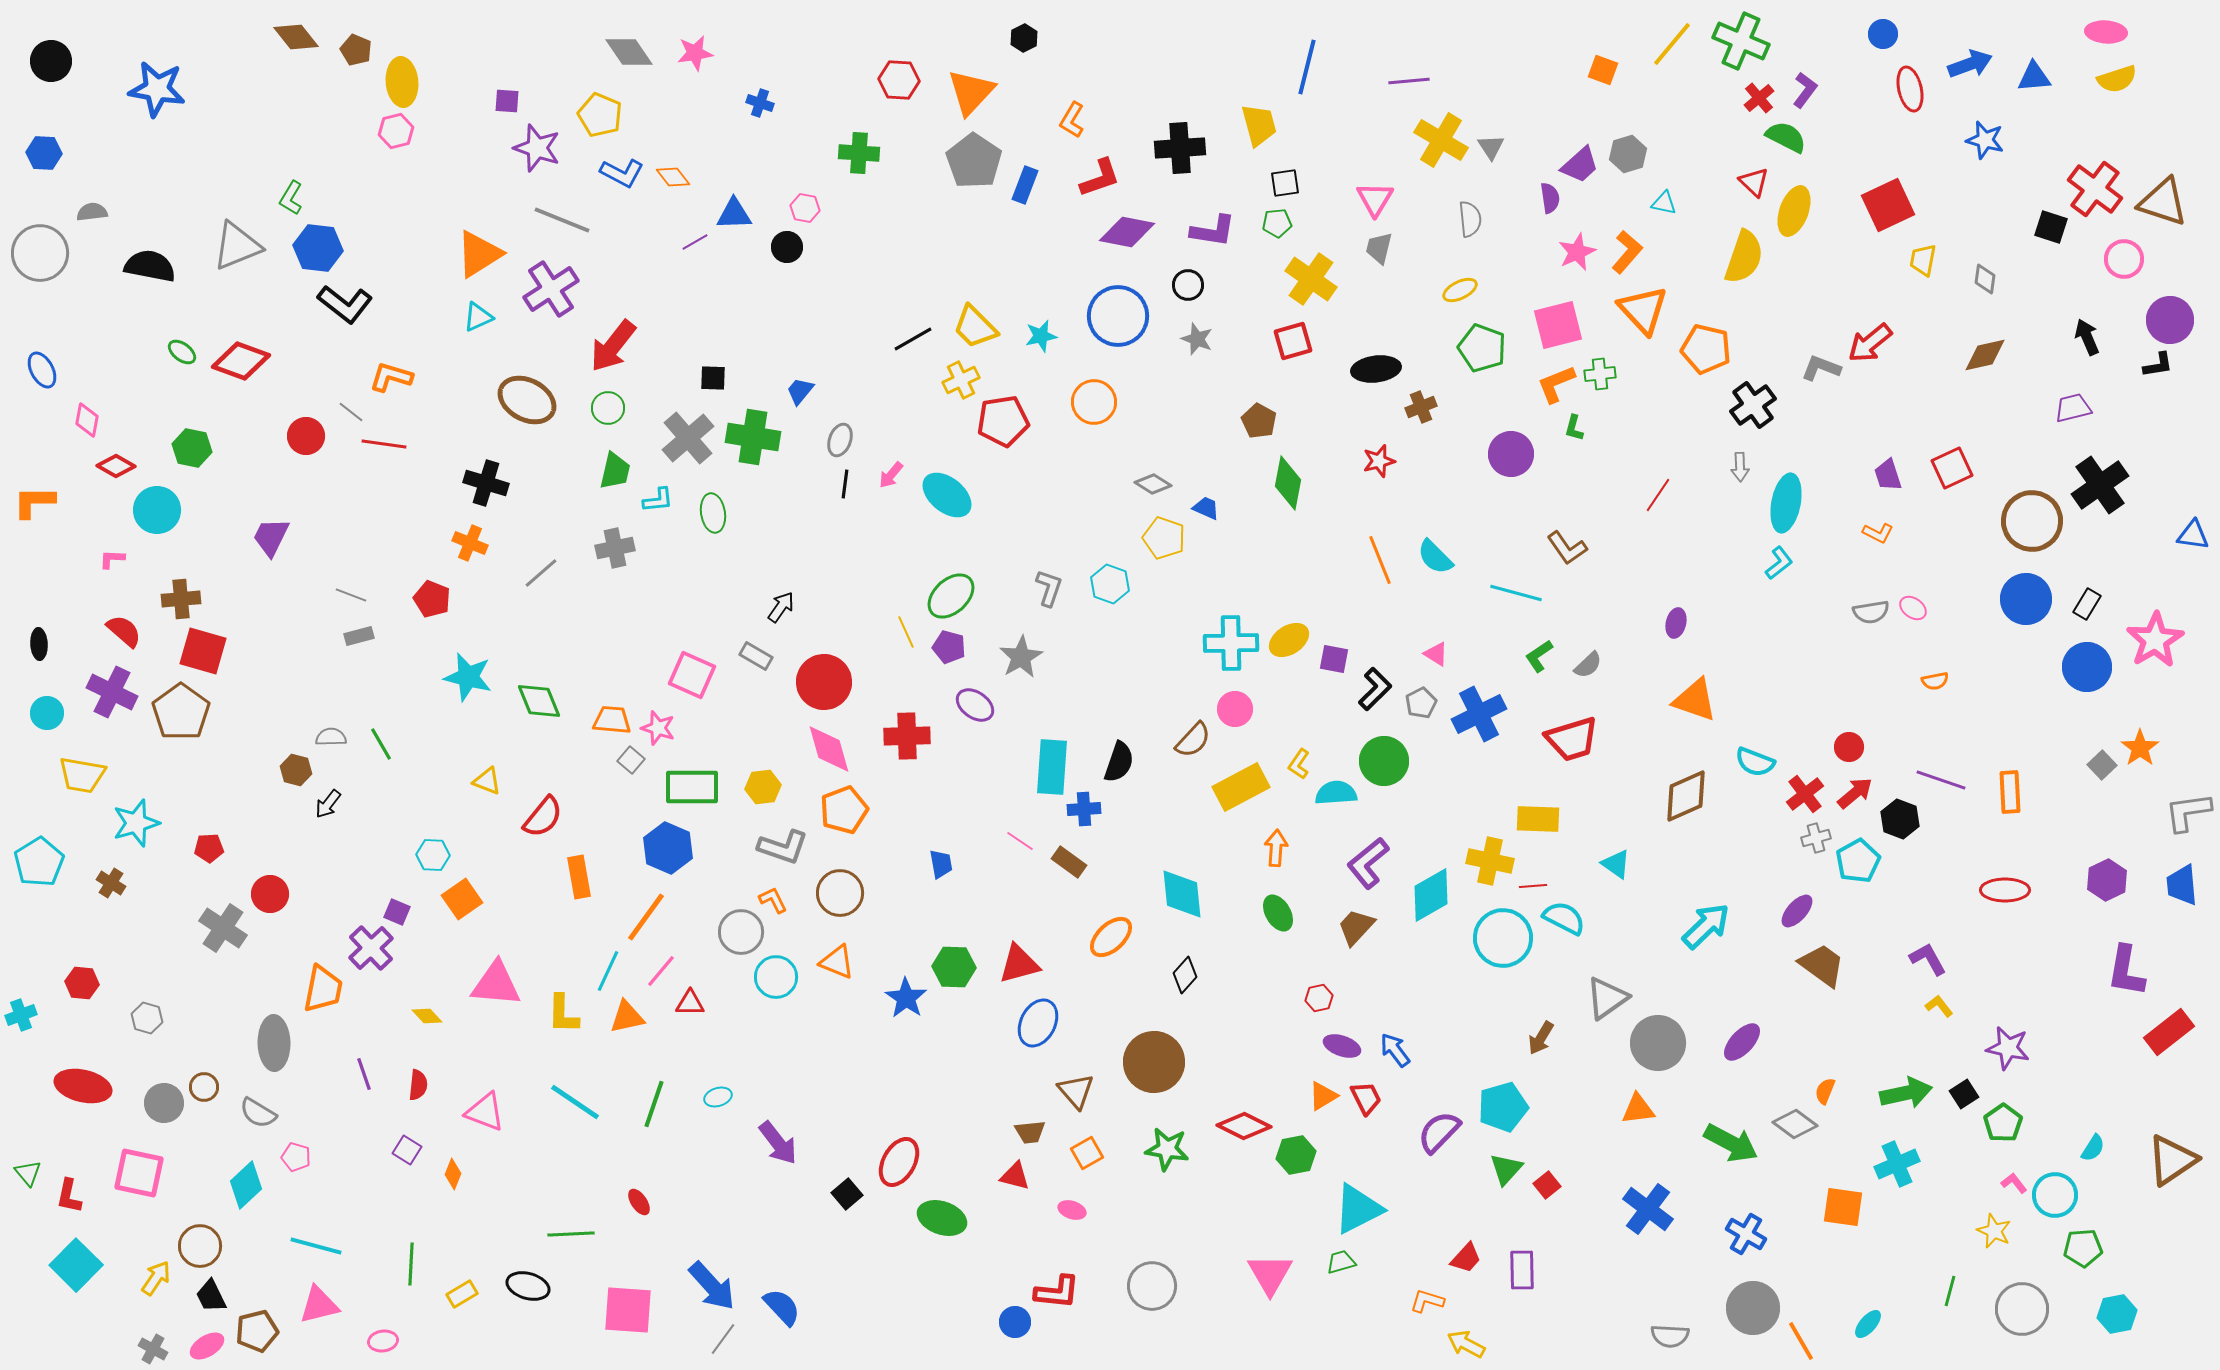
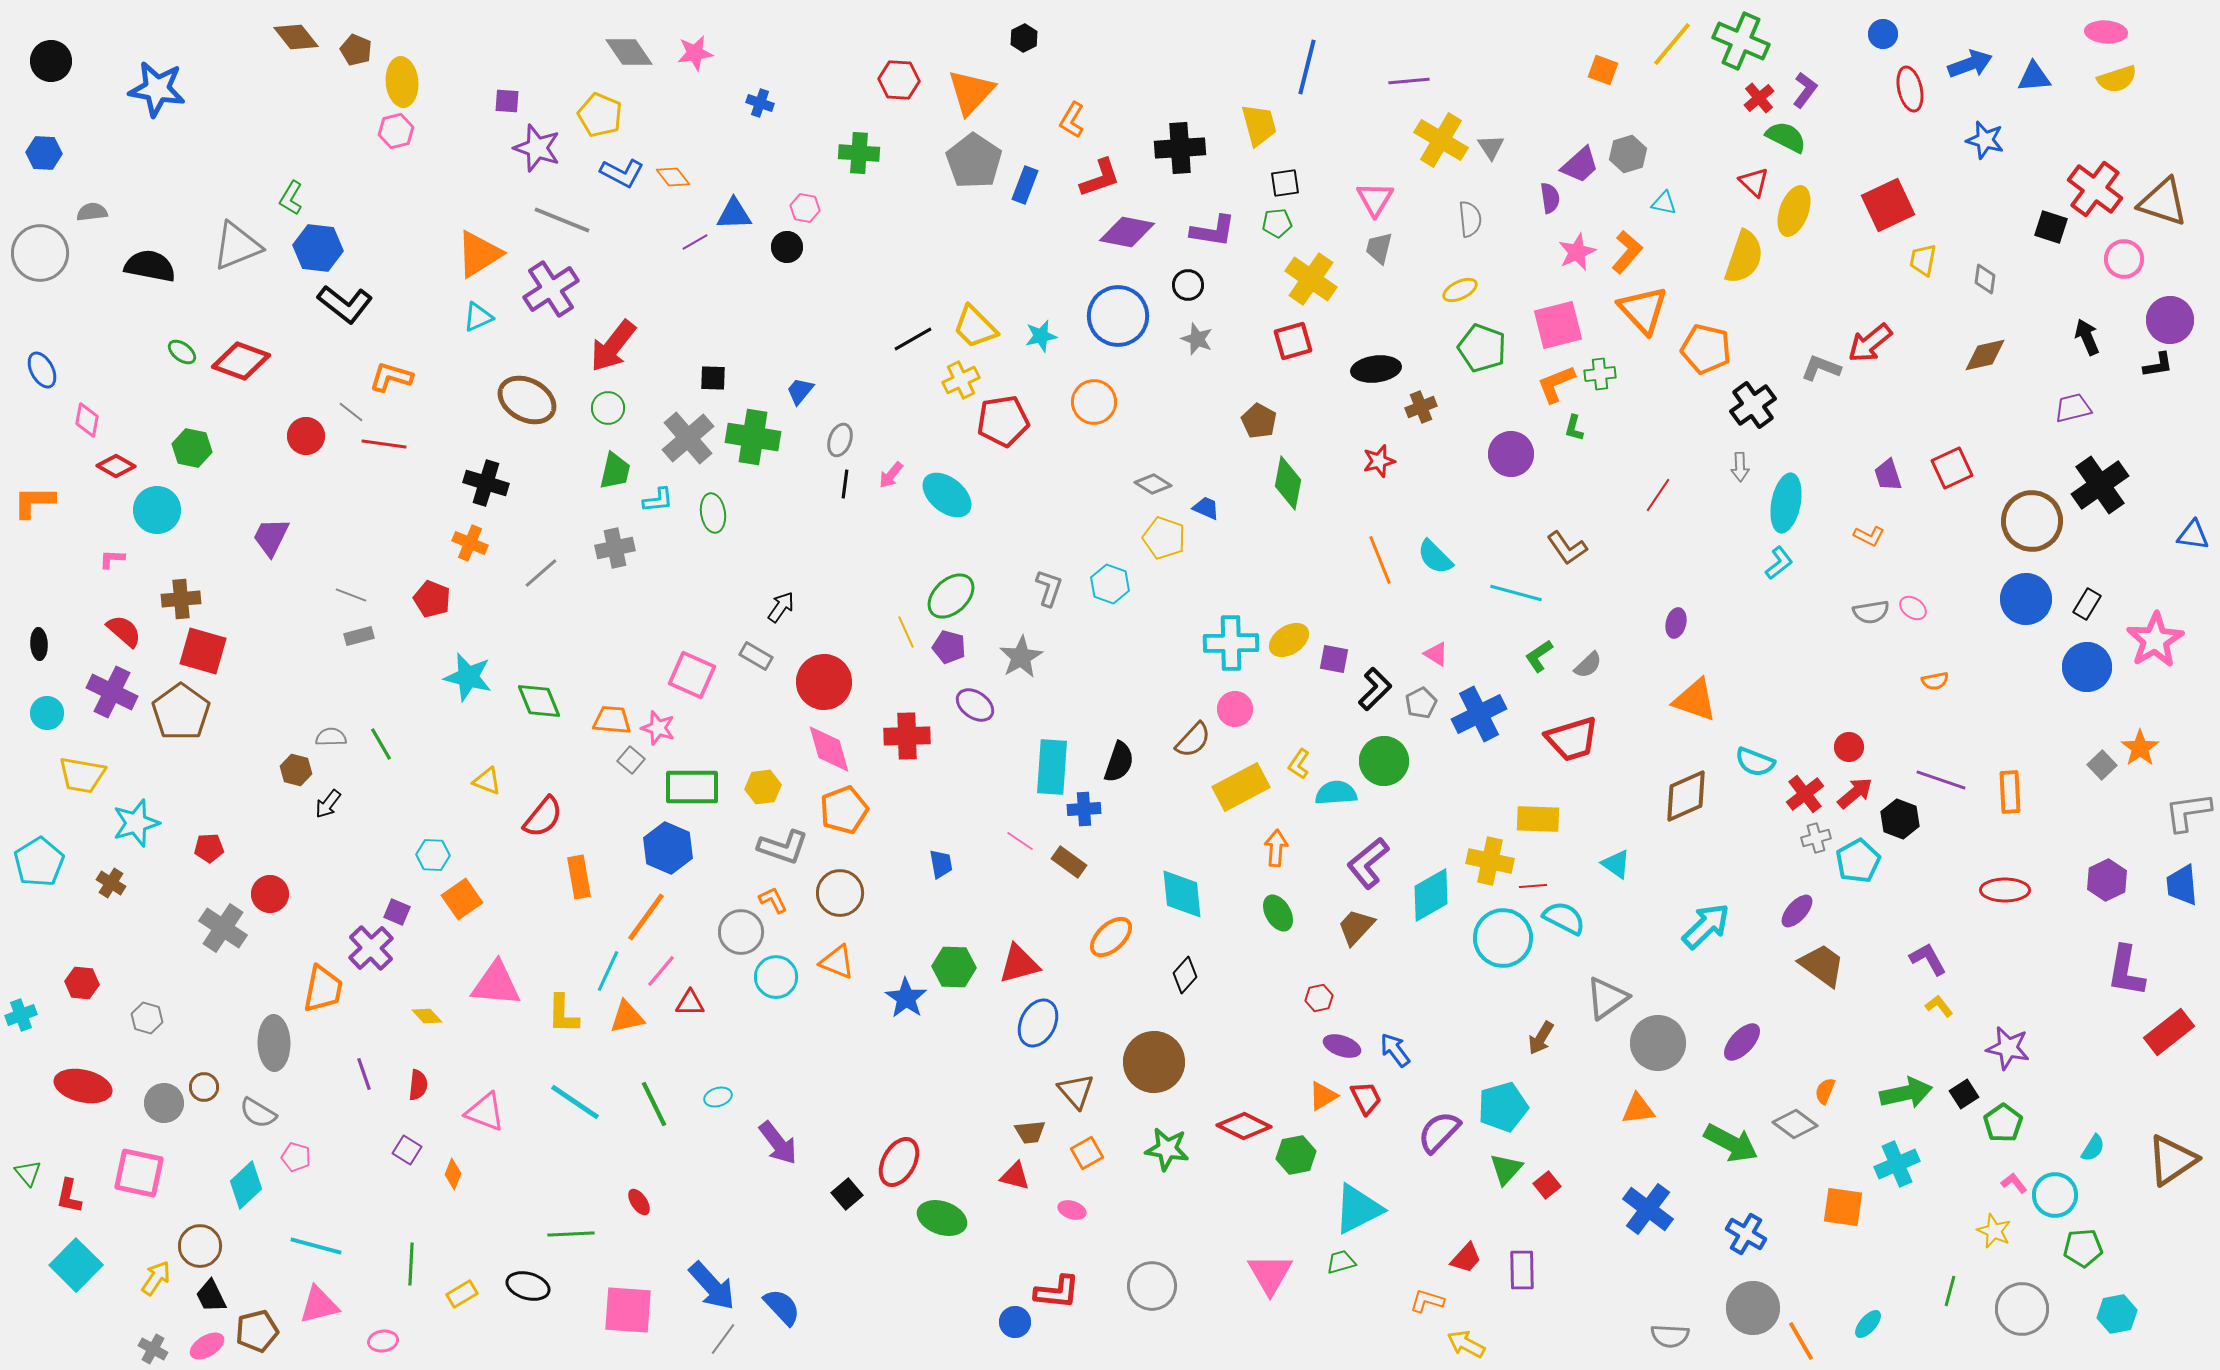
orange L-shape at (1878, 533): moved 9 px left, 3 px down
green line at (654, 1104): rotated 45 degrees counterclockwise
